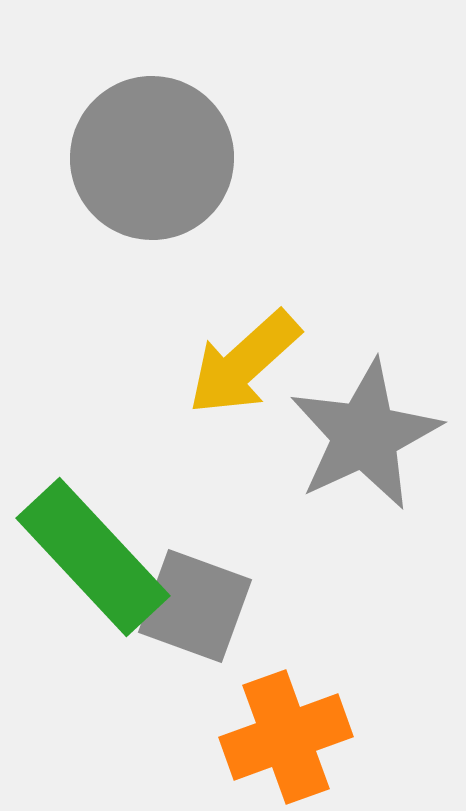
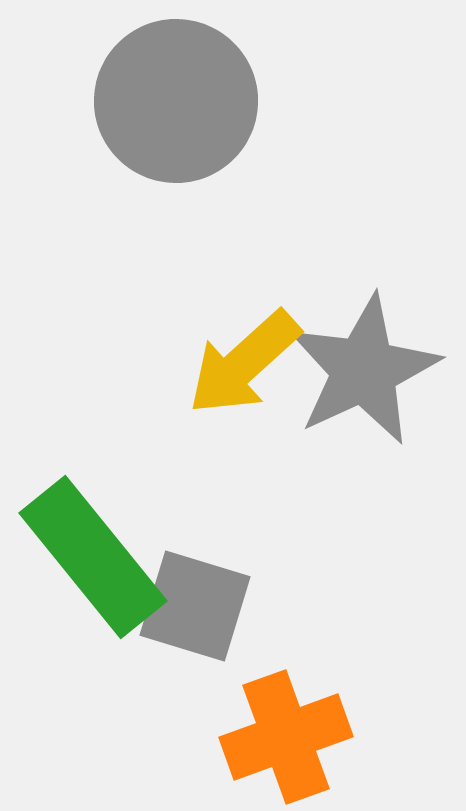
gray circle: moved 24 px right, 57 px up
gray star: moved 1 px left, 65 px up
green rectangle: rotated 4 degrees clockwise
gray square: rotated 3 degrees counterclockwise
